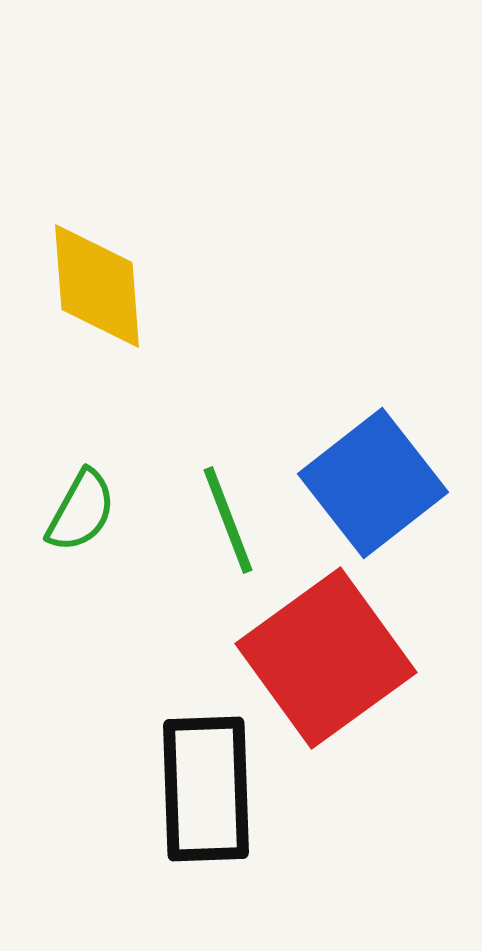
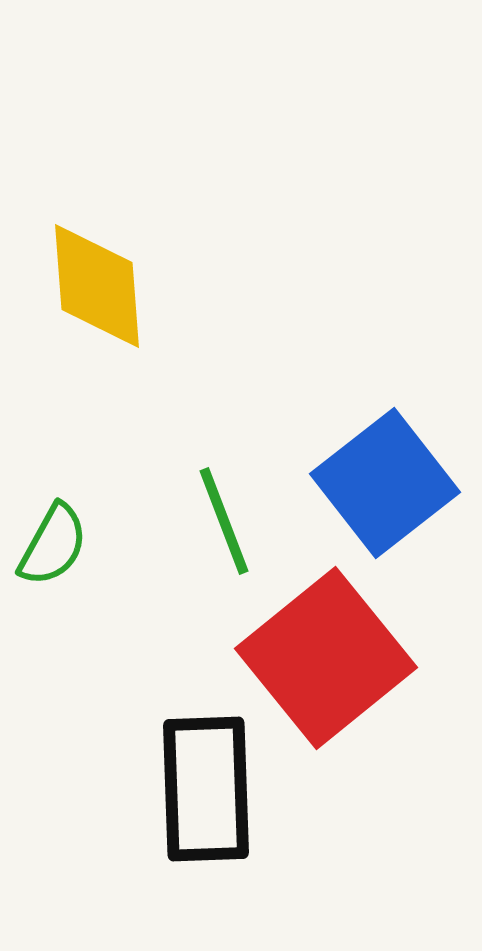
blue square: moved 12 px right
green semicircle: moved 28 px left, 34 px down
green line: moved 4 px left, 1 px down
red square: rotated 3 degrees counterclockwise
